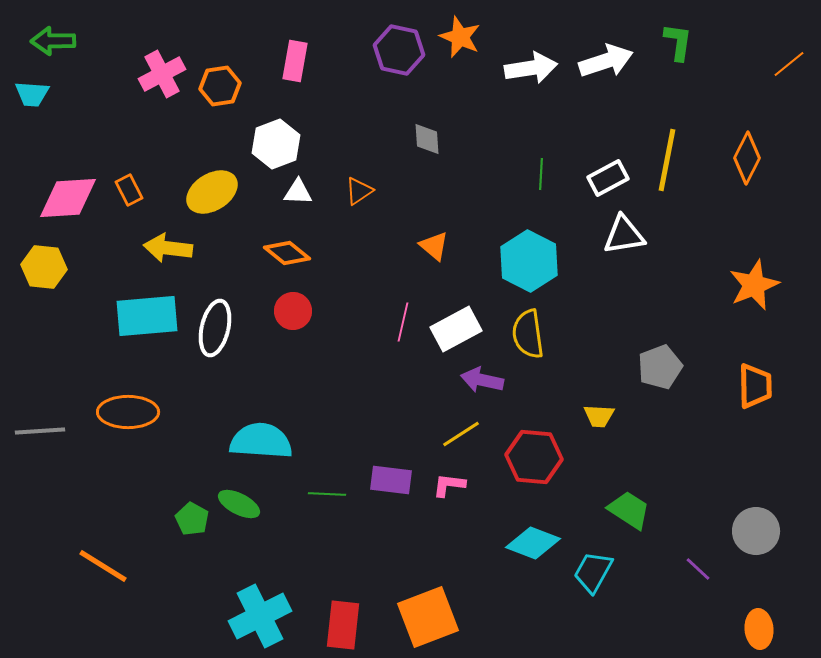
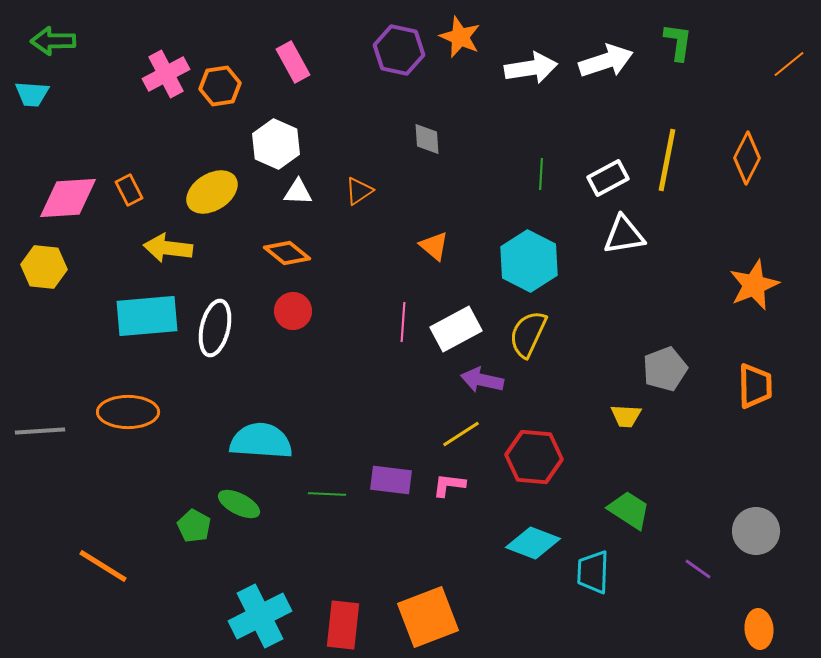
pink rectangle at (295, 61): moved 2 px left, 1 px down; rotated 39 degrees counterclockwise
pink cross at (162, 74): moved 4 px right
white hexagon at (276, 144): rotated 15 degrees counterclockwise
pink line at (403, 322): rotated 9 degrees counterclockwise
yellow semicircle at (528, 334): rotated 33 degrees clockwise
gray pentagon at (660, 367): moved 5 px right, 2 px down
yellow trapezoid at (599, 416): moved 27 px right
green pentagon at (192, 519): moved 2 px right, 7 px down
purple line at (698, 569): rotated 8 degrees counterclockwise
cyan trapezoid at (593, 572): rotated 27 degrees counterclockwise
